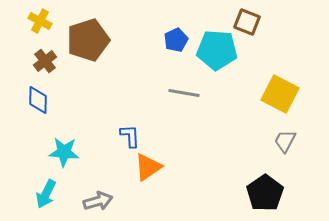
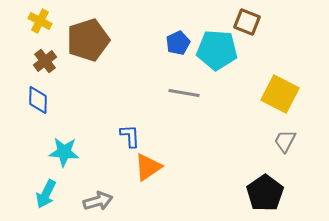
blue pentagon: moved 2 px right, 3 px down
